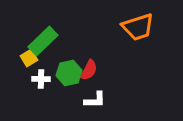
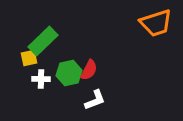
orange trapezoid: moved 18 px right, 4 px up
yellow square: rotated 18 degrees clockwise
white L-shape: rotated 20 degrees counterclockwise
